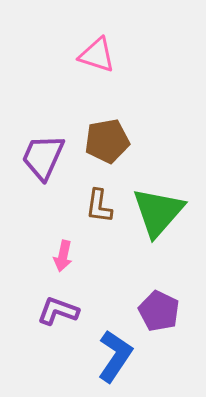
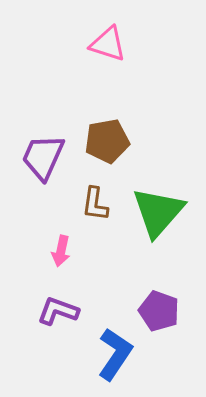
pink triangle: moved 11 px right, 11 px up
brown L-shape: moved 4 px left, 2 px up
pink arrow: moved 2 px left, 5 px up
purple pentagon: rotated 6 degrees counterclockwise
blue L-shape: moved 2 px up
